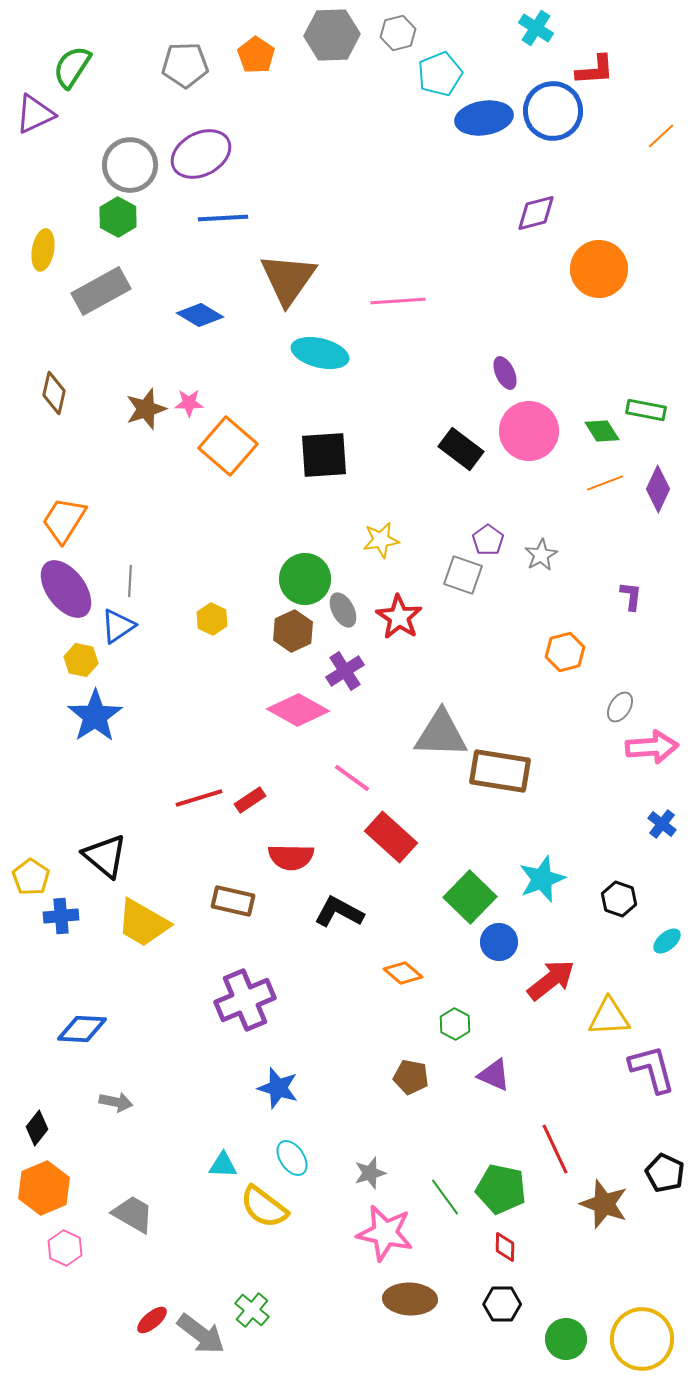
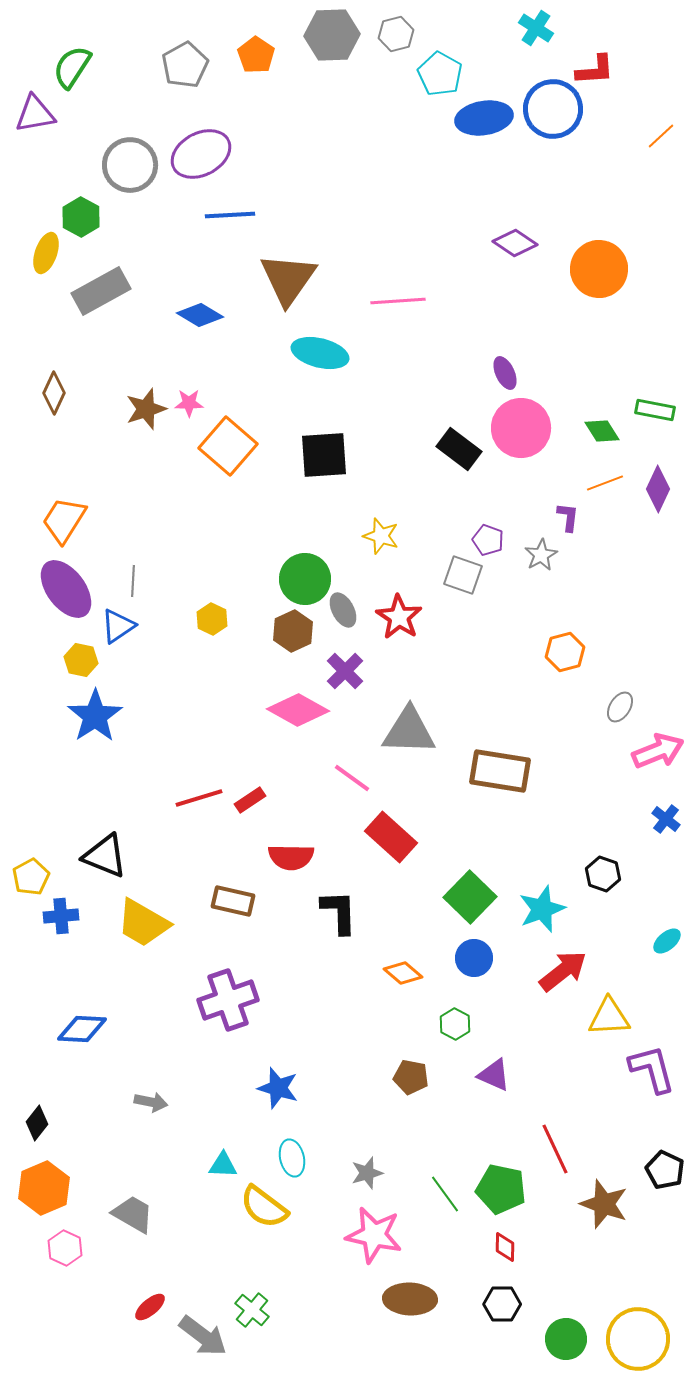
gray hexagon at (398, 33): moved 2 px left, 1 px down
gray pentagon at (185, 65): rotated 27 degrees counterclockwise
cyan pentagon at (440, 74): rotated 21 degrees counterclockwise
blue circle at (553, 111): moved 2 px up
purple triangle at (35, 114): rotated 15 degrees clockwise
purple diamond at (536, 213): moved 21 px left, 30 px down; rotated 48 degrees clockwise
green hexagon at (118, 217): moved 37 px left
blue line at (223, 218): moved 7 px right, 3 px up
yellow ellipse at (43, 250): moved 3 px right, 3 px down; rotated 9 degrees clockwise
brown diamond at (54, 393): rotated 12 degrees clockwise
green rectangle at (646, 410): moved 9 px right
pink circle at (529, 431): moved 8 px left, 3 px up
black rectangle at (461, 449): moved 2 px left
yellow star at (381, 540): moved 4 px up; rotated 27 degrees clockwise
purple pentagon at (488, 540): rotated 16 degrees counterclockwise
gray line at (130, 581): moved 3 px right
purple L-shape at (631, 596): moved 63 px left, 79 px up
purple cross at (345, 671): rotated 12 degrees counterclockwise
gray triangle at (441, 734): moved 32 px left, 3 px up
pink arrow at (652, 747): moved 6 px right, 4 px down; rotated 18 degrees counterclockwise
blue cross at (662, 824): moved 4 px right, 5 px up
black triangle at (105, 856): rotated 18 degrees counterclockwise
yellow pentagon at (31, 877): rotated 9 degrees clockwise
cyan star at (542, 879): moved 30 px down
black hexagon at (619, 899): moved 16 px left, 25 px up
black L-shape at (339, 912): rotated 60 degrees clockwise
blue circle at (499, 942): moved 25 px left, 16 px down
red arrow at (551, 980): moved 12 px right, 9 px up
purple cross at (245, 1000): moved 17 px left; rotated 4 degrees clockwise
gray arrow at (116, 1102): moved 35 px right
black diamond at (37, 1128): moved 5 px up
cyan ellipse at (292, 1158): rotated 21 degrees clockwise
gray star at (370, 1173): moved 3 px left
black pentagon at (665, 1173): moved 3 px up
green line at (445, 1197): moved 3 px up
pink star at (385, 1233): moved 11 px left, 2 px down
red ellipse at (152, 1320): moved 2 px left, 13 px up
gray arrow at (201, 1334): moved 2 px right, 2 px down
yellow circle at (642, 1339): moved 4 px left
